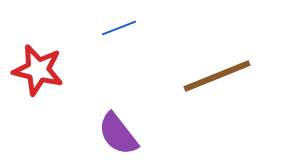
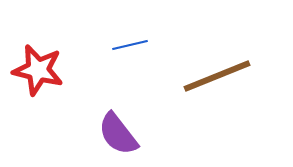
blue line: moved 11 px right, 17 px down; rotated 8 degrees clockwise
